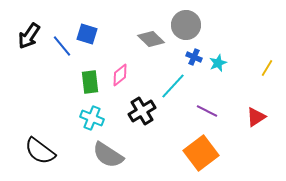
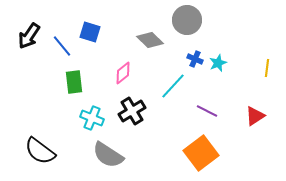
gray circle: moved 1 px right, 5 px up
blue square: moved 3 px right, 2 px up
gray diamond: moved 1 px left, 1 px down
blue cross: moved 1 px right, 2 px down
yellow line: rotated 24 degrees counterclockwise
pink diamond: moved 3 px right, 2 px up
green rectangle: moved 16 px left
black cross: moved 10 px left
red triangle: moved 1 px left, 1 px up
